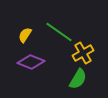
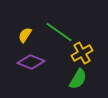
yellow cross: moved 1 px left
